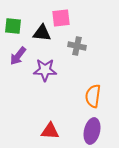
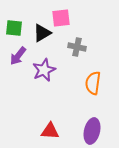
green square: moved 1 px right, 2 px down
black triangle: rotated 36 degrees counterclockwise
gray cross: moved 1 px down
purple star: moved 1 px left; rotated 25 degrees counterclockwise
orange semicircle: moved 13 px up
